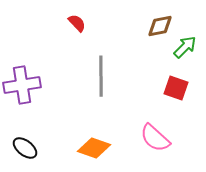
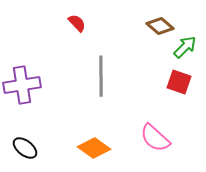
brown diamond: rotated 52 degrees clockwise
red square: moved 3 px right, 6 px up
orange diamond: rotated 16 degrees clockwise
